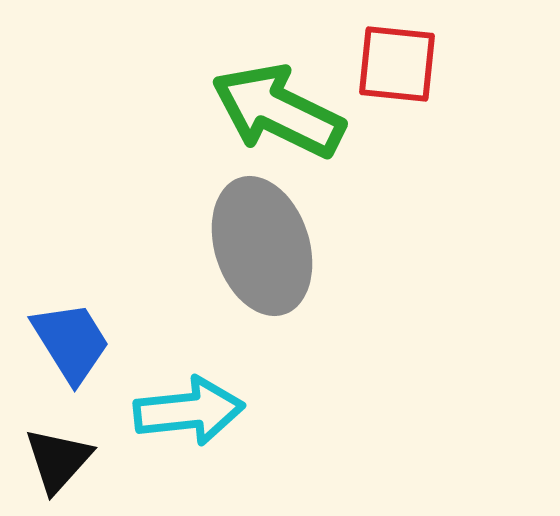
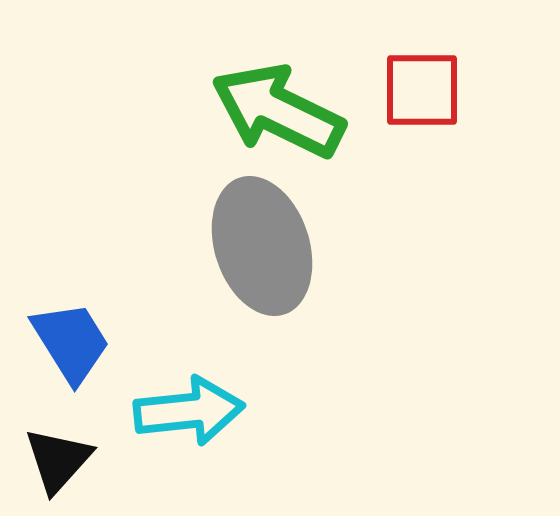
red square: moved 25 px right, 26 px down; rotated 6 degrees counterclockwise
